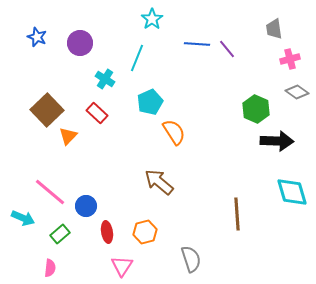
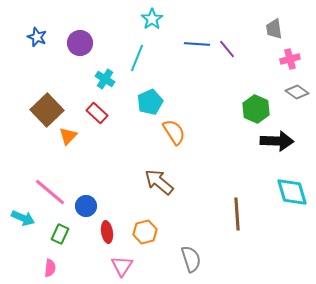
green rectangle: rotated 24 degrees counterclockwise
